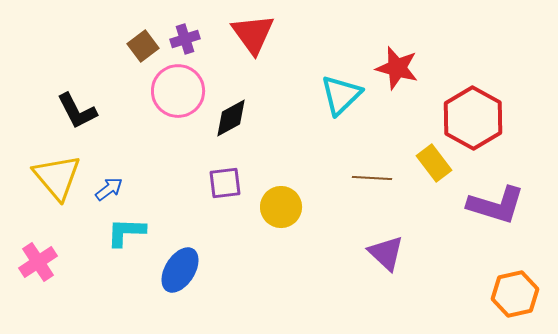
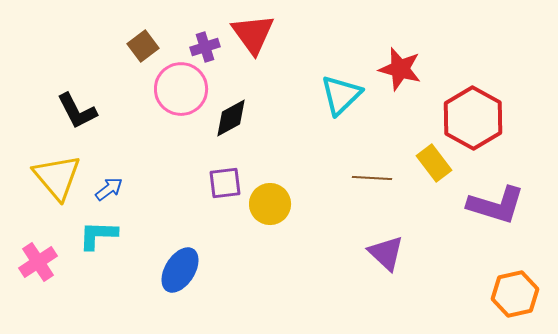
purple cross: moved 20 px right, 8 px down
red star: moved 3 px right, 1 px down
pink circle: moved 3 px right, 2 px up
yellow circle: moved 11 px left, 3 px up
cyan L-shape: moved 28 px left, 3 px down
